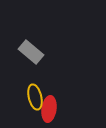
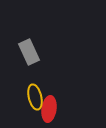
gray rectangle: moved 2 px left; rotated 25 degrees clockwise
